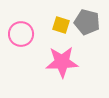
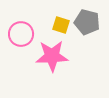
pink star: moved 10 px left, 6 px up
